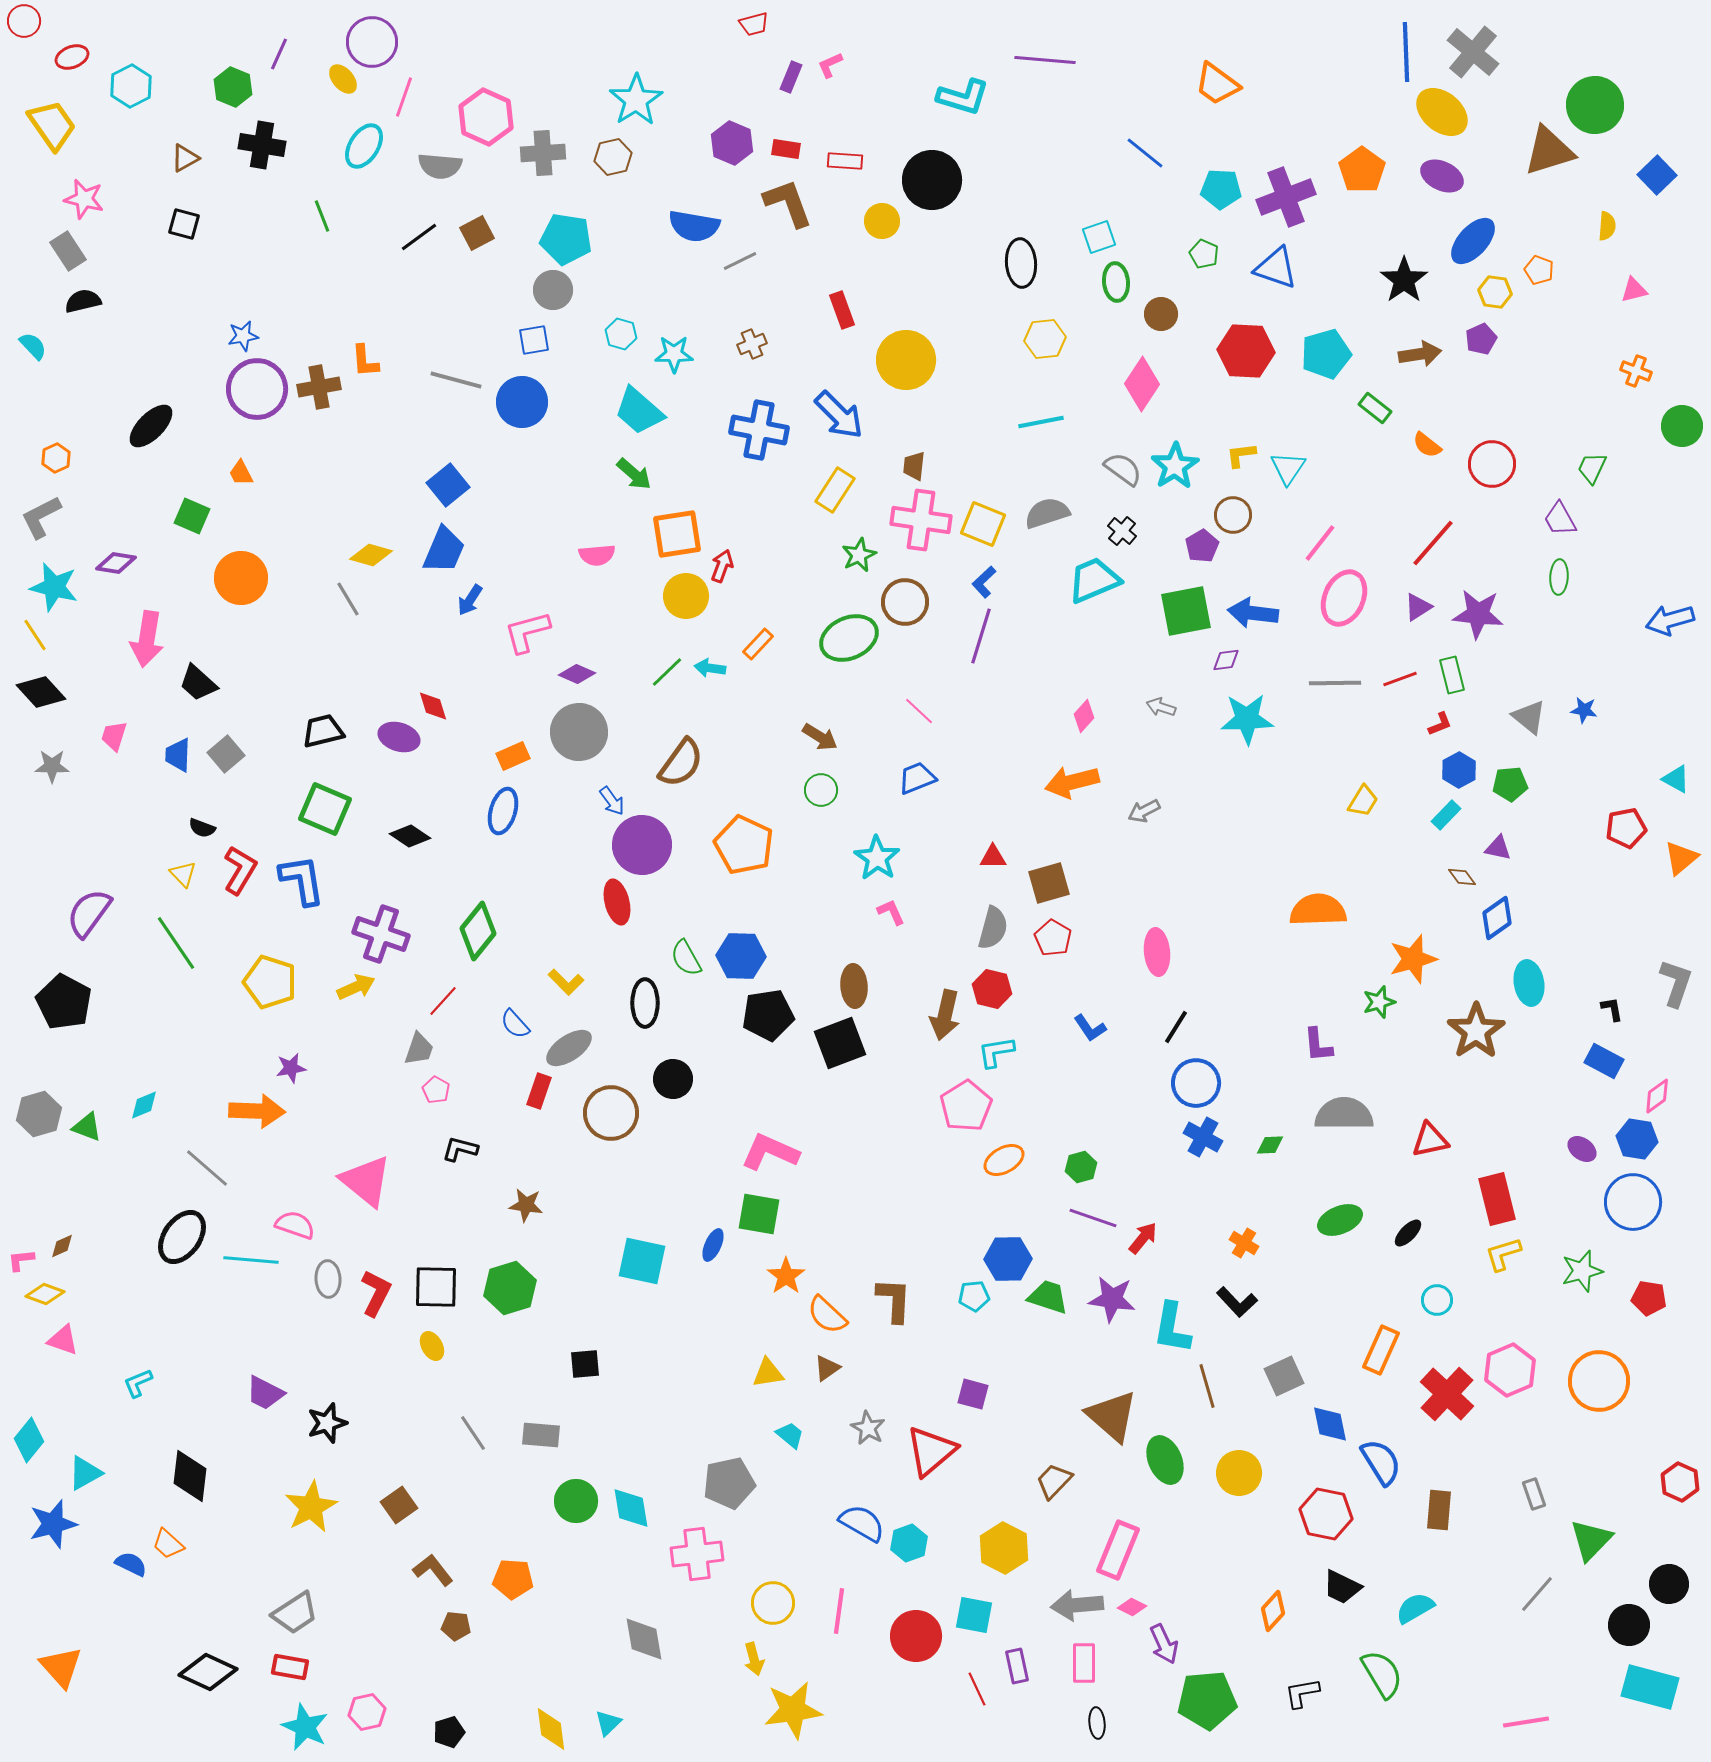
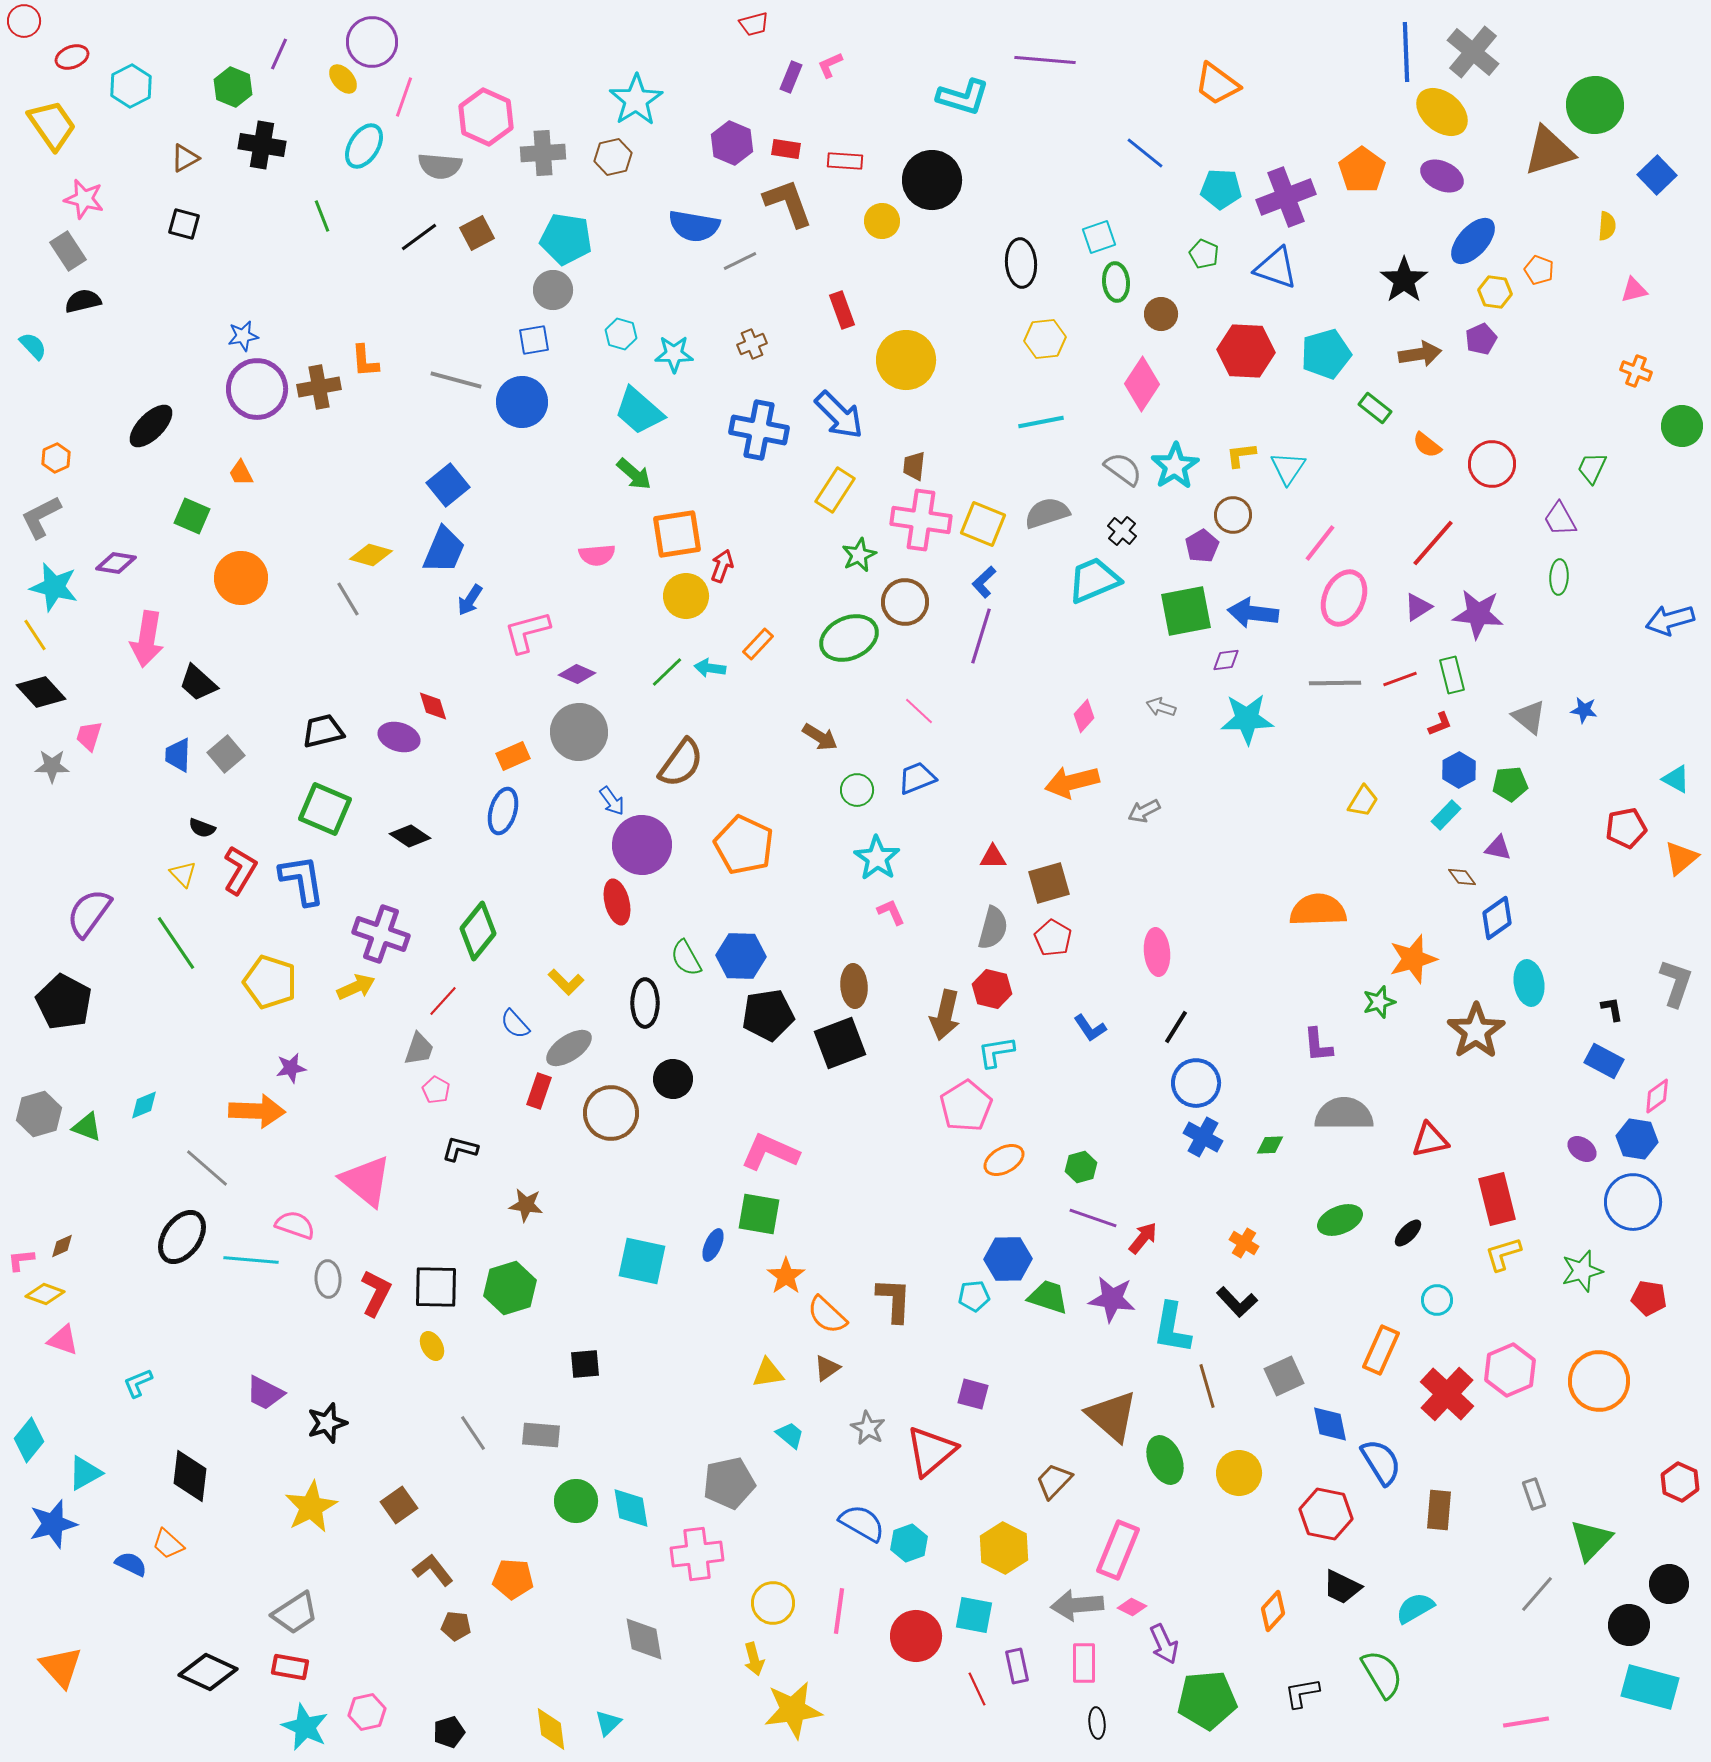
pink trapezoid at (114, 736): moved 25 px left
green circle at (821, 790): moved 36 px right
